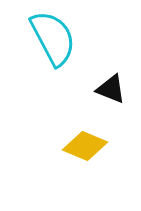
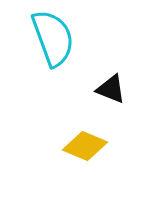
cyan semicircle: rotated 8 degrees clockwise
